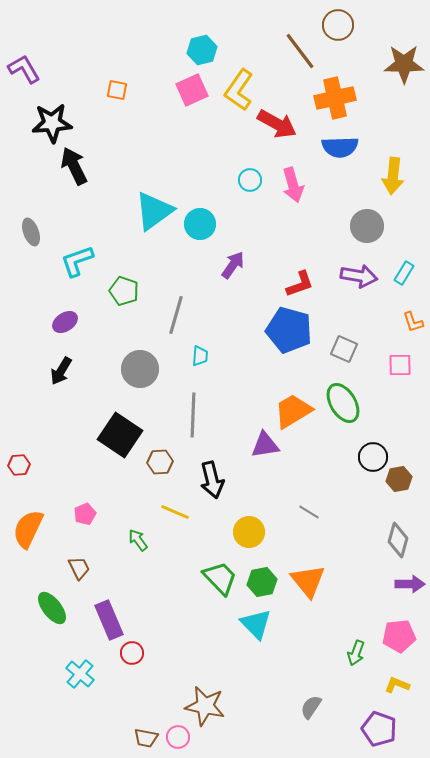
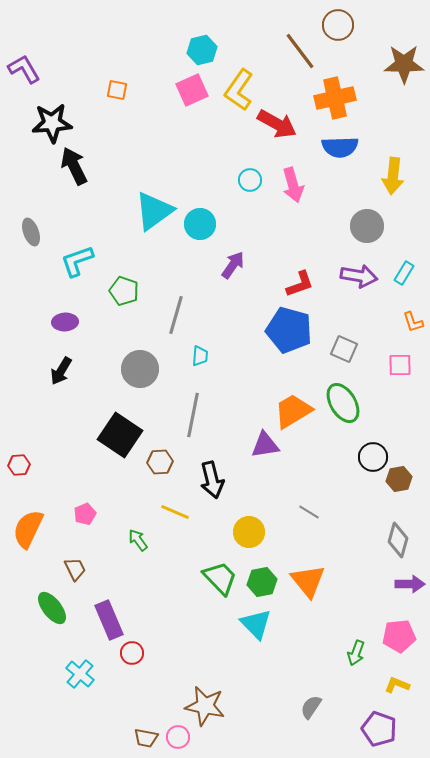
purple ellipse at (65, 322): rotated 30 degrees clockwise
gray line at (193, 415): rotated 9 degrees clockwise
brown trapezoid at (79, 568): moved 4 px left, 1 px down
